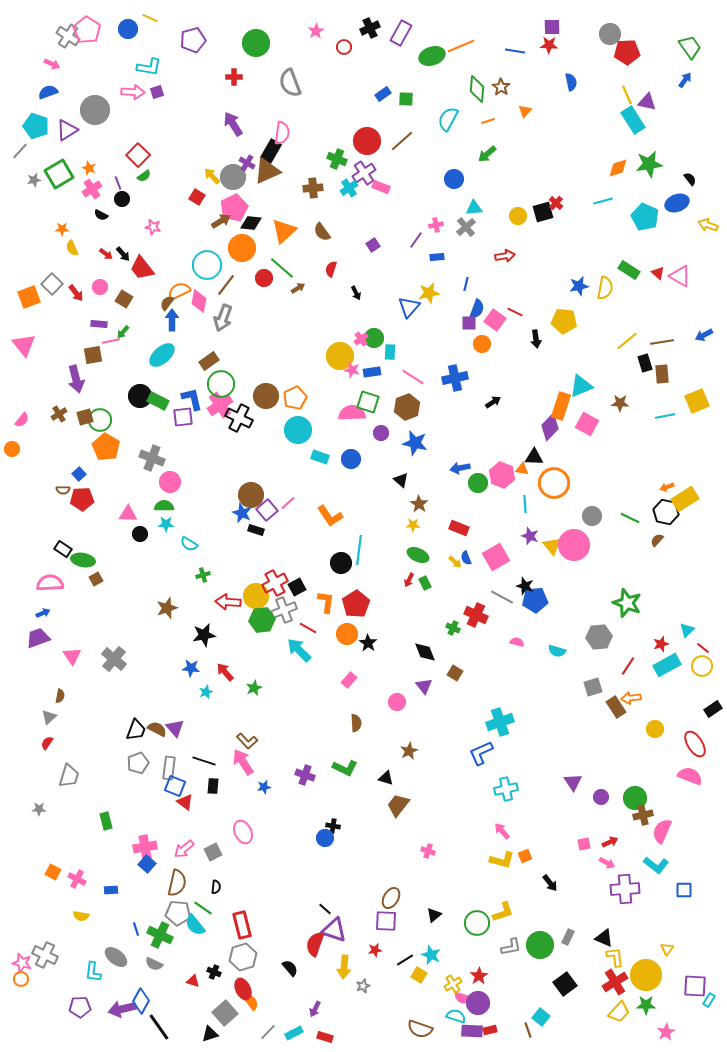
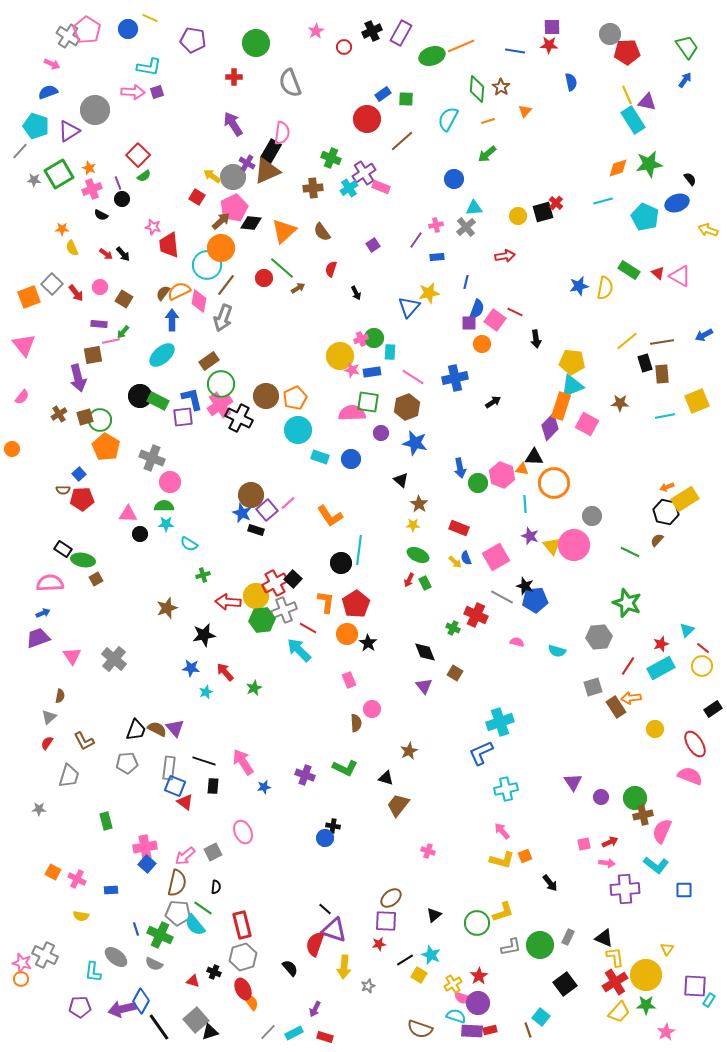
black cross at (370, 28): moved 2 px right, 3 px down
purple pentagon at (193, 40): rotated 25 degrees clockwise
green trapezoid at (690, 47): moved 3 px left
purple triangle at (67, 130): moved 2 px right, 1 px down
red circle at (367, 141): moved 22 px up
green cross at (337, 159): moved 6 px left, 1 px up
yellow arrow at (212, 176): rotated 12 degrees counterclockwise
gray star at (34, 180): rotated 16 degrees clockwise
pink cross at (92, 189): rotated 12 degrees clockwise
brown arrow at (221, 221): rotated 12 degrees counterclockwise
yellow arrow at (708, 225): moved 5 px down
orange circle at (242, 248): moved 21 px left
red trapezoid at (142, 268): moved 27 px right, 23 px up; rotated 32 degrees clockwise
blue line at (466, 284): moved 2 px up
brown semicircle at (167, 303): moved 4 px left, 10 px up
yellow pentagon at (564, 321): moved 8 px right, 41 px down
pink cross at (361, 339): rotated 16 degrees clockwise
purple arrow at (76, 379): moved 2 px right, 1 px up
cyan triangle at (581, 386): moved 9 px left
green square at (368, 402): rotated 10 degrees counterclockwise
pink semicircle at (22, 420): moved 23 px up
blue arrow at (460, 468): rotated 90 degrees counterclockwise
green line at (630, 518): moved 34 px down
black square at (297, 587): moved 4 px left, 8 px up; rotated 18 degrees counterclockwise
cyan rectangle at (667, 665): moved 6 px left, 3 px down
pink rectangle at (349, 680): rotated 63 degrees counterclockwise
pink circle at (397, 702): moved 25 px left, 7 px down
brown L-shape at (247, 741): moved 163 px left; rotated 15 degrees clockwise
gray pentagon at (138, 763): moved 11 px left; rotated 15 degrees clockwise
pink arrow at (184, 849): moved 1 px right, 7 px down
pink arrow at (607, 863): rotated 21 degrees counterclockwise
brown ellipse at (391, 898): rotated 20 degrees clockwise
red star at (375, 950): moved 4 px right, 6 px up
gray star at (363, 986): moved 5 px right
gray square at (225, 1013): moved 29 px left, 7 px down
black triangle at (210, 1034): moved 2 px up
